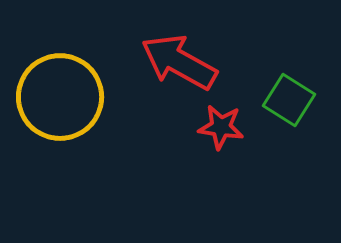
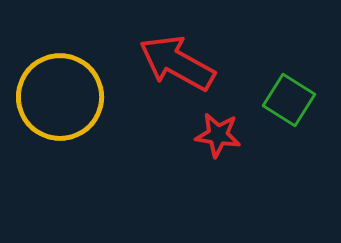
red arrow: moved 2 px left, 1 px down
red star: moved 3 px left, 8 px down
